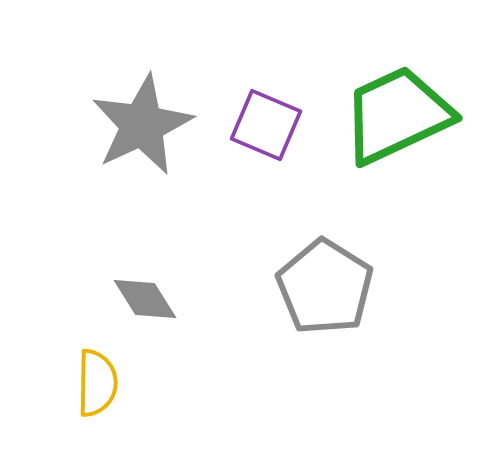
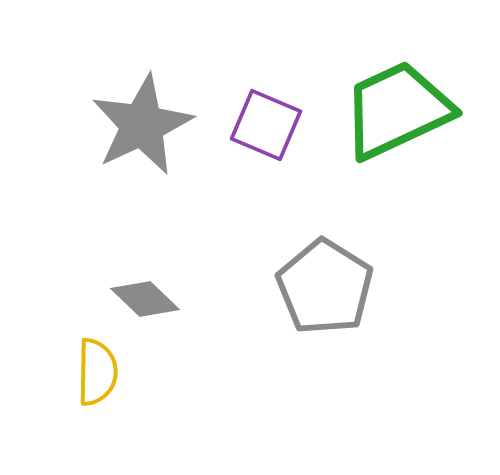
green trapezoid: moved 5 px up
gray diamond: rotated 14 degrees counterclockwise
yellow semicircle: moved 11 px up
